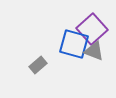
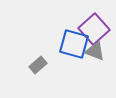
purple square: moved 2 px right
gray triangle: moved 1 px right
